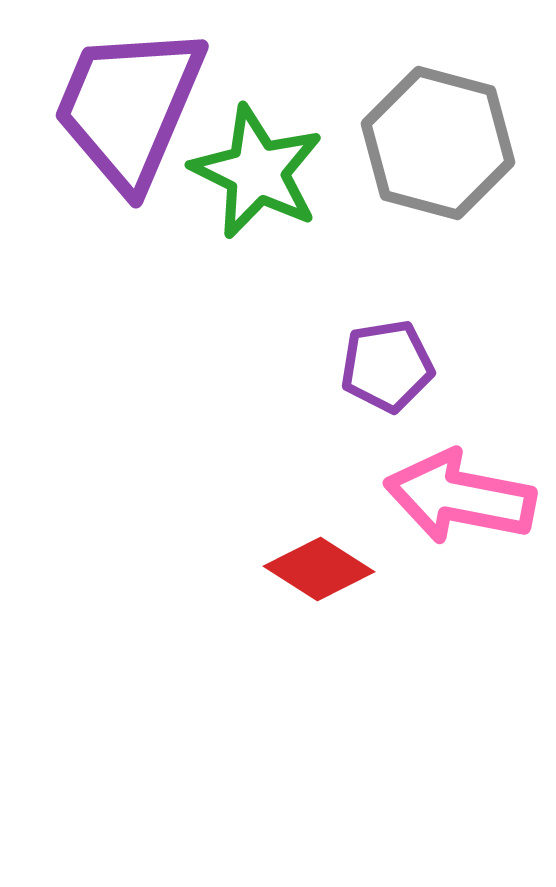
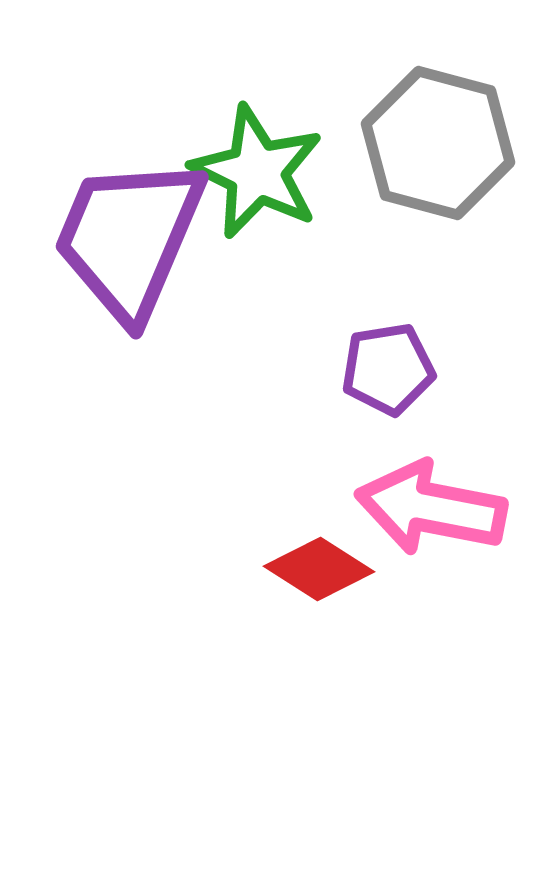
purple trapezoid: moved 131 px down
purple pentagon: moved 1 px right, 3 px down
pink arrow: moved 29 px left, 11 px down
